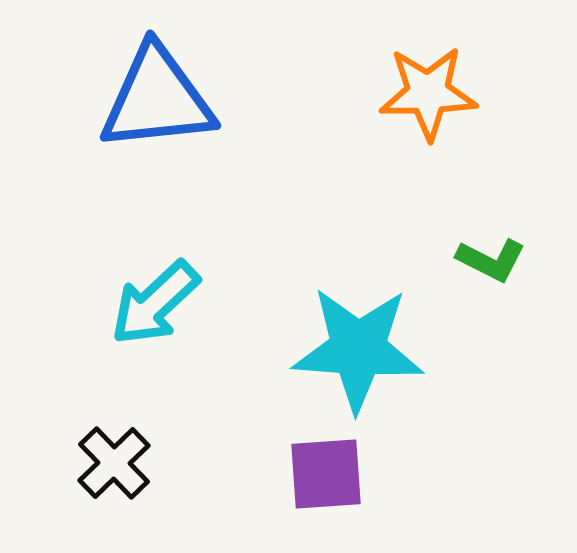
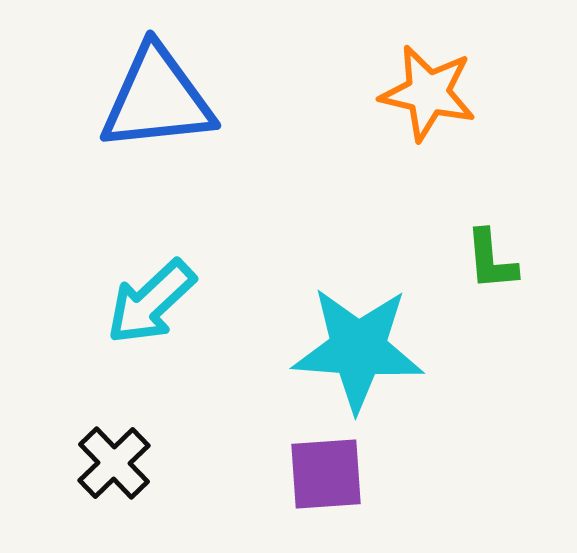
orange star: rotated 14 degrees clockwise
green L-shape: rotated 58 degrees clockwise
cyan arrow: moved 4 px left, 1 px up
